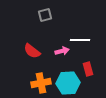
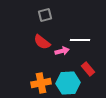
red semicircle: moved 10 px right, 9 px up
red rectangle: rotated 24 degrees counterclockwise
